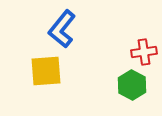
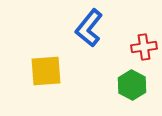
blue L-shape: moved 27 px right, 1 px up
red cross: moved 5 px up
